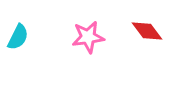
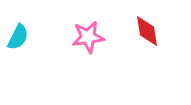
red diamond: rotated 28 degrees clockwise
